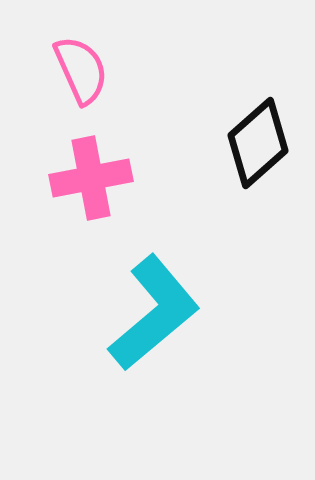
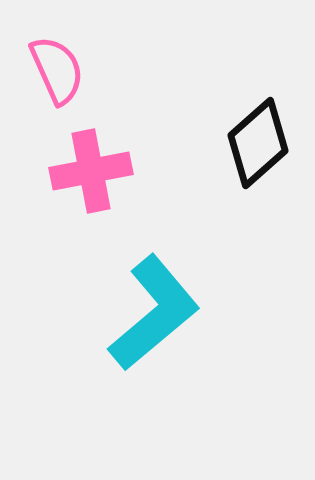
pink semicircle: moved 24 px left
pink cross: moved 7 px up
